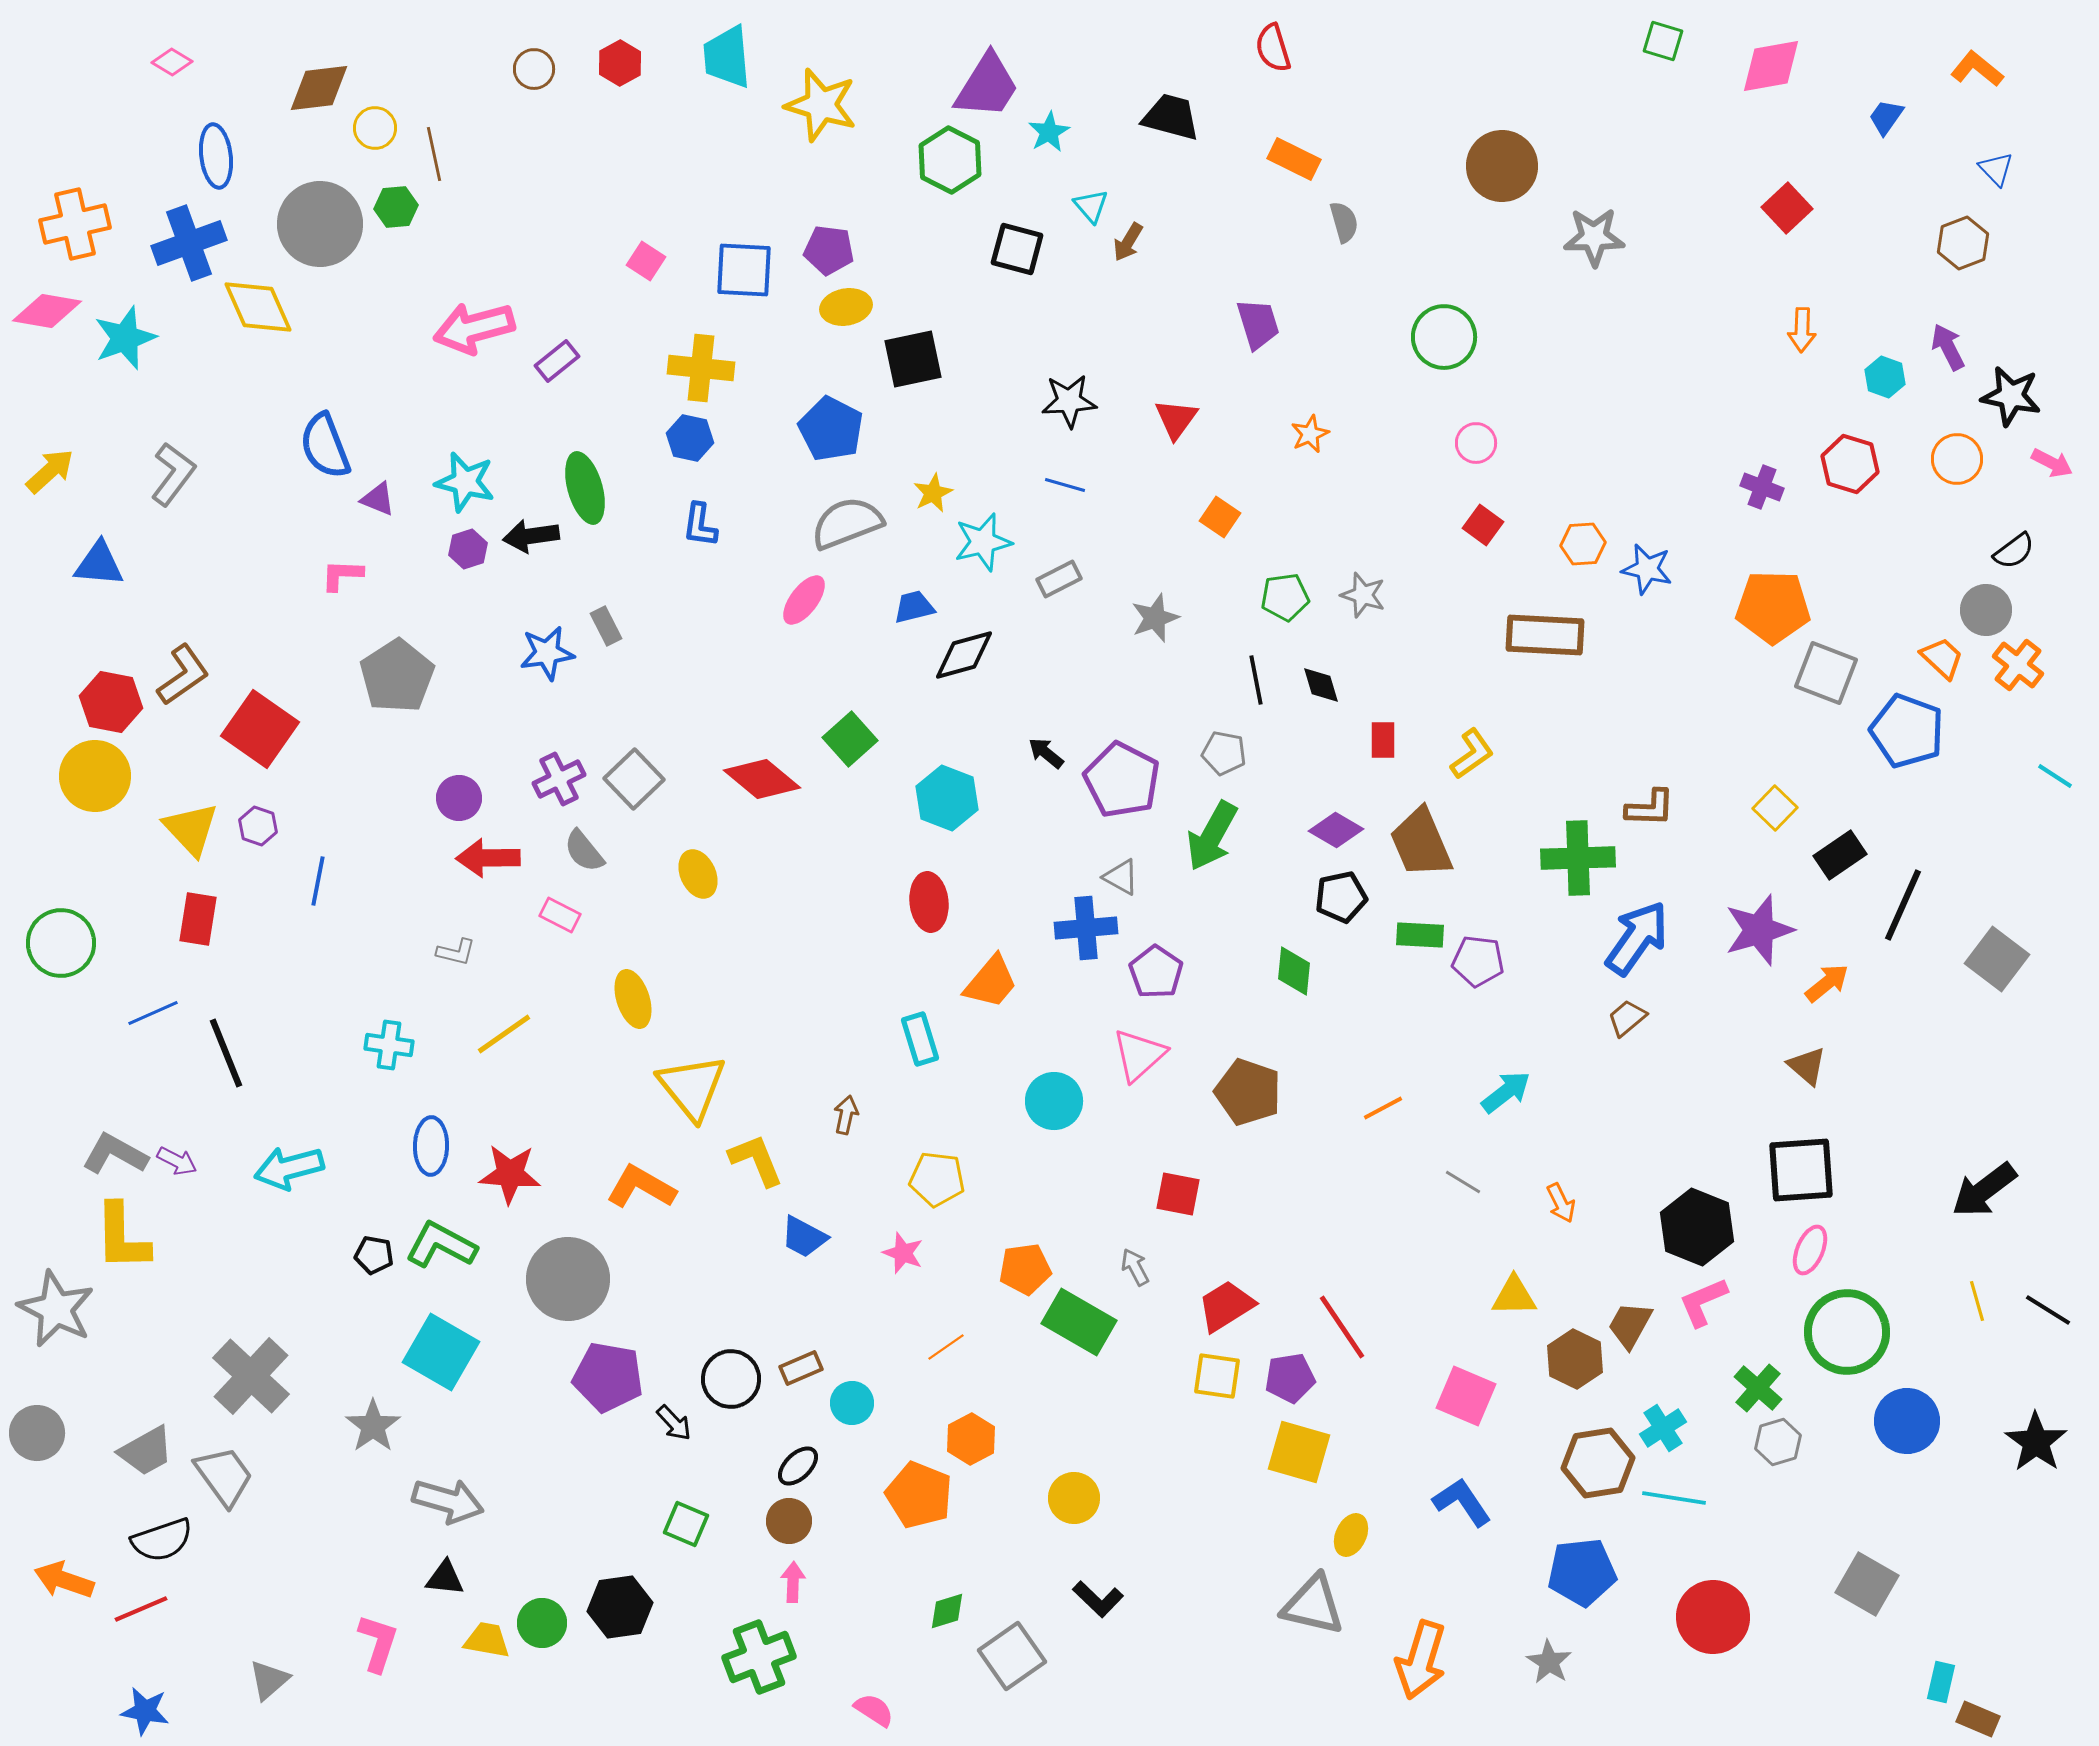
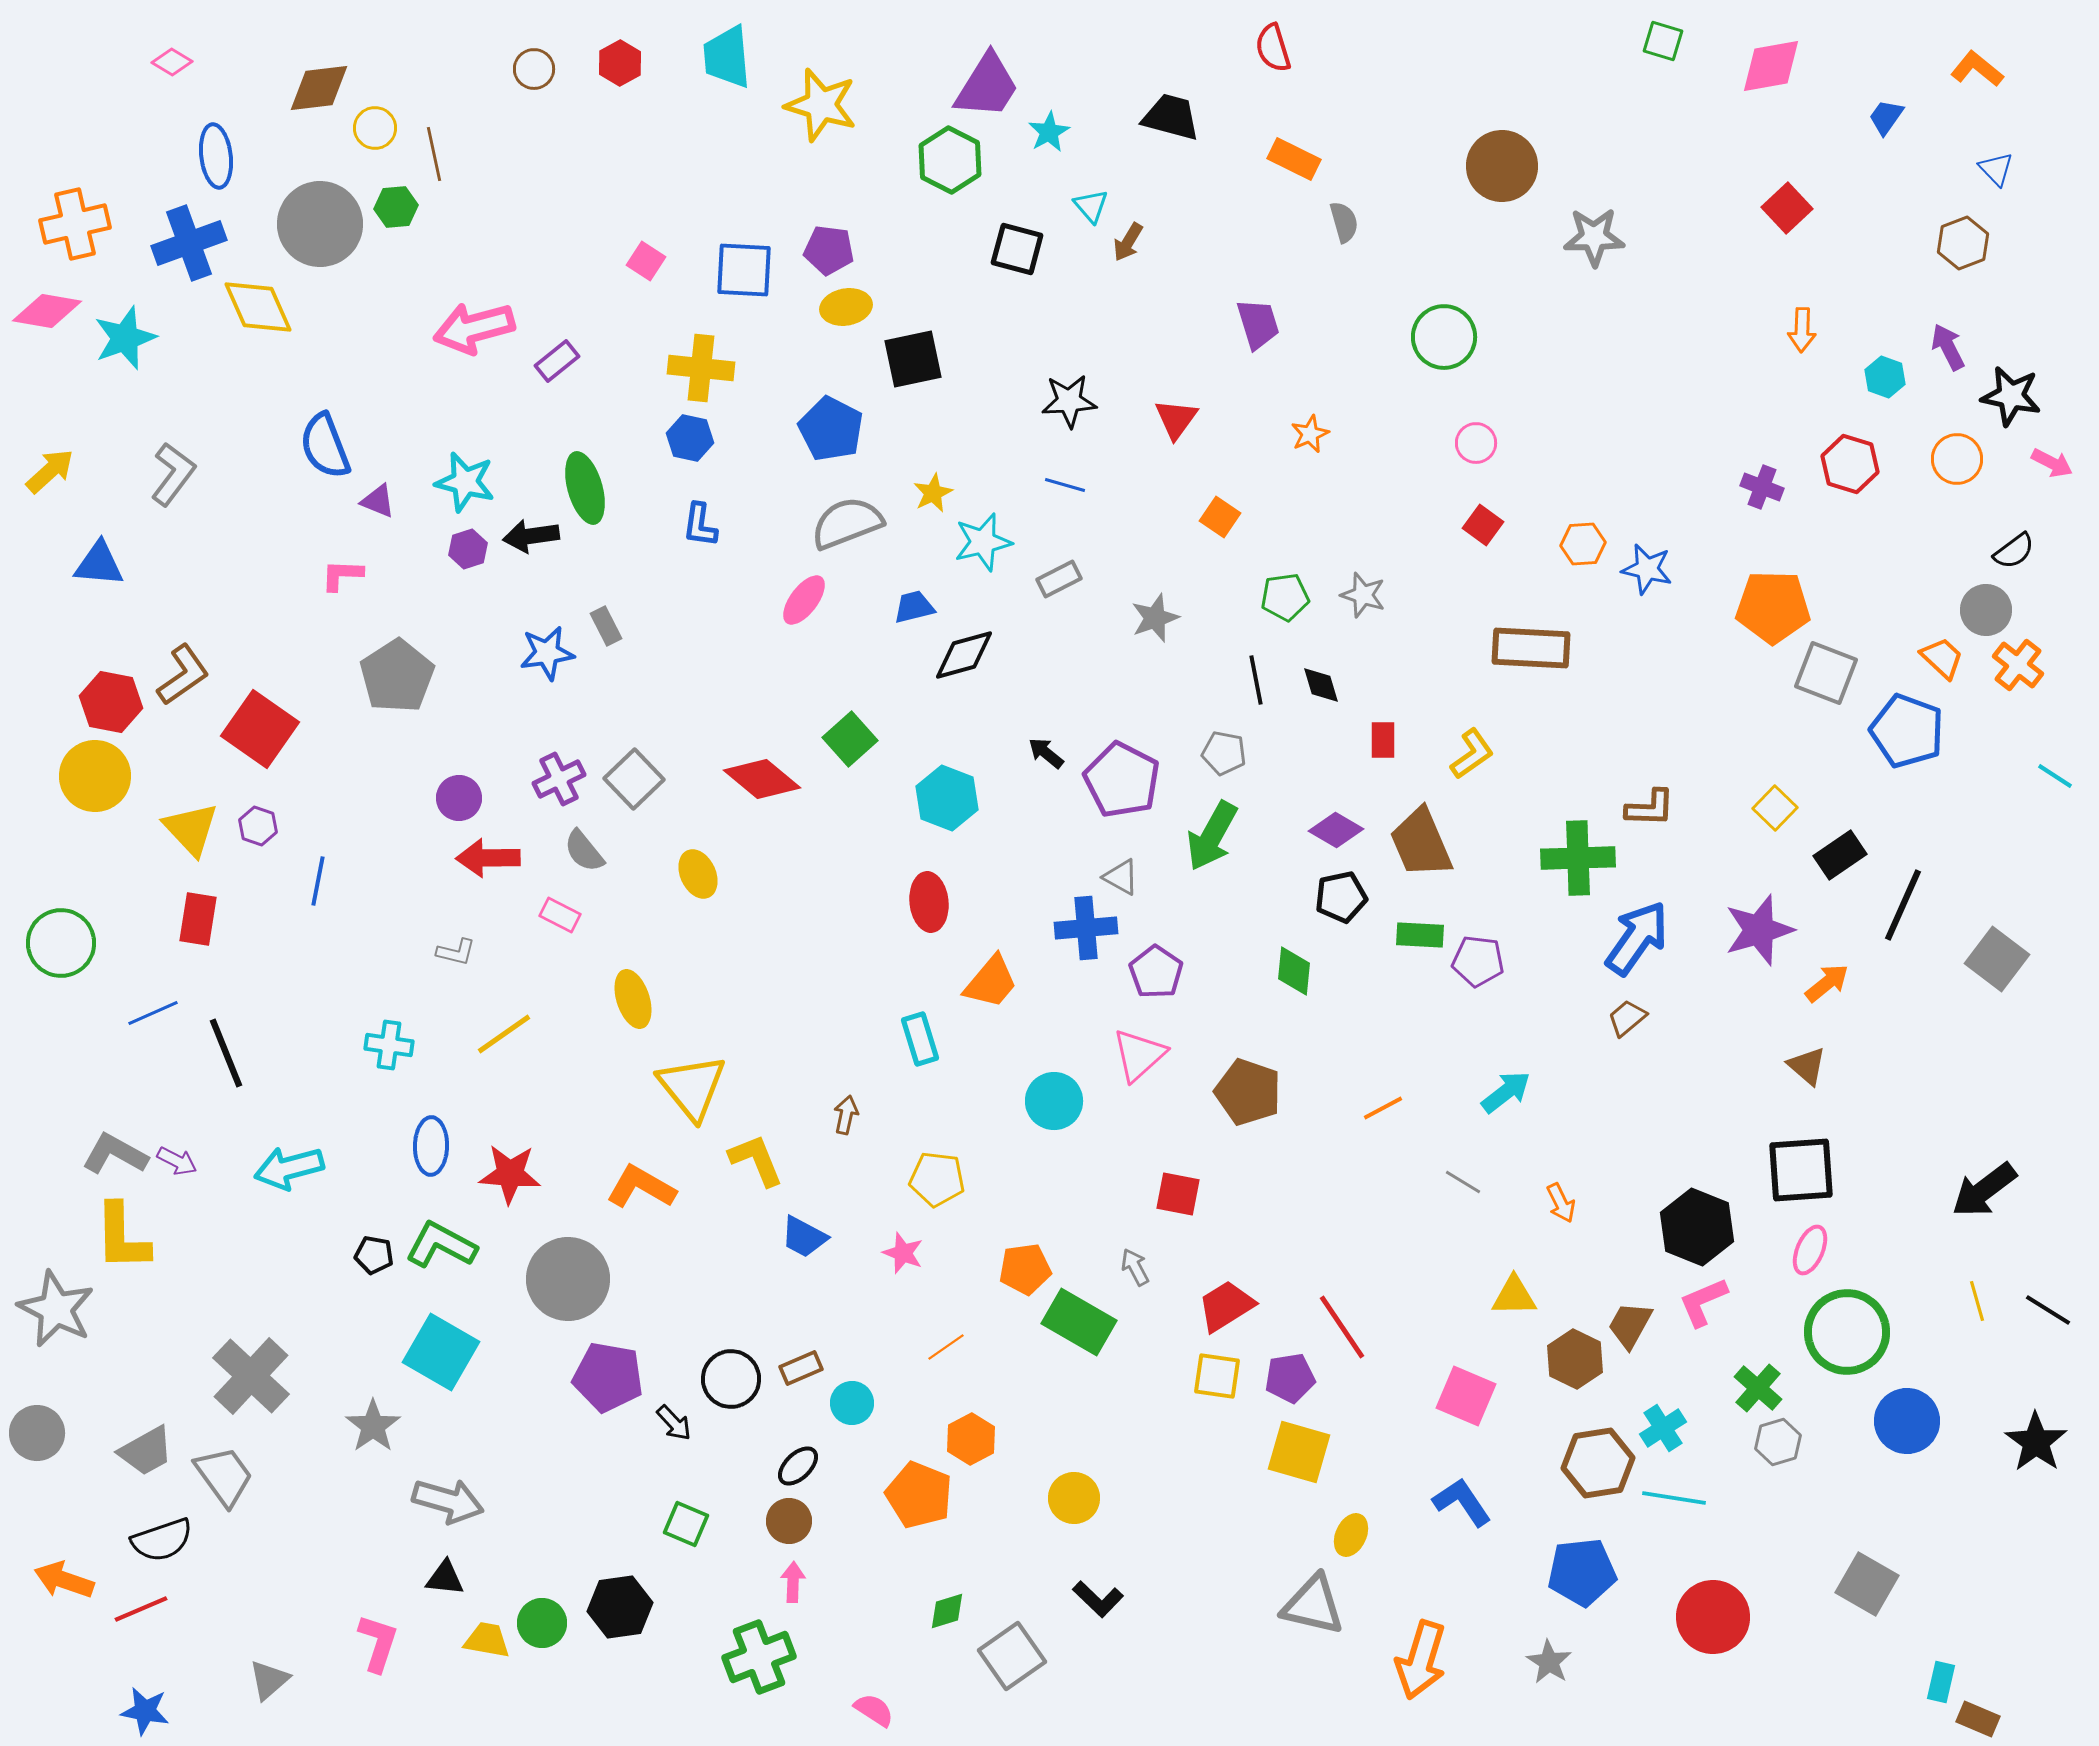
purple triangle at (378, 499): moved 2 px down
brown rectangle at (1545, 635): moved 14 px left, 13 px down
